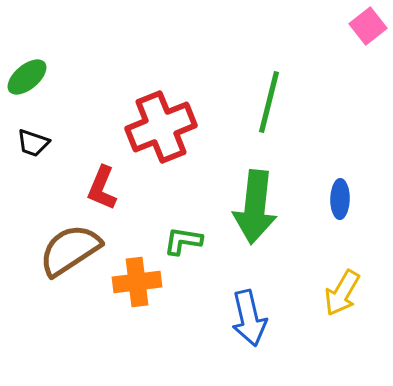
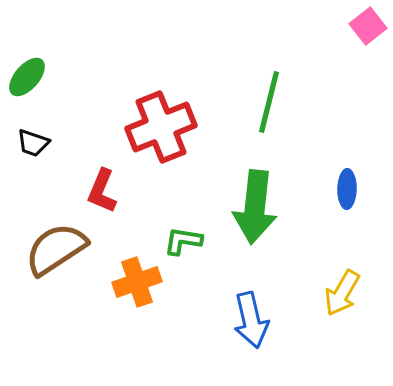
green ellipse: rotated 9 degrees counterclockwise
red L-shape: moved 3 px down
blue ellipse: moved 7 px right, 10 px up
brown semicircle: moved 14 px left, 1 px up
orange cross: rotated 12 degrees counterclockwise
blue arrow: moved 2 px right, 2 px down
